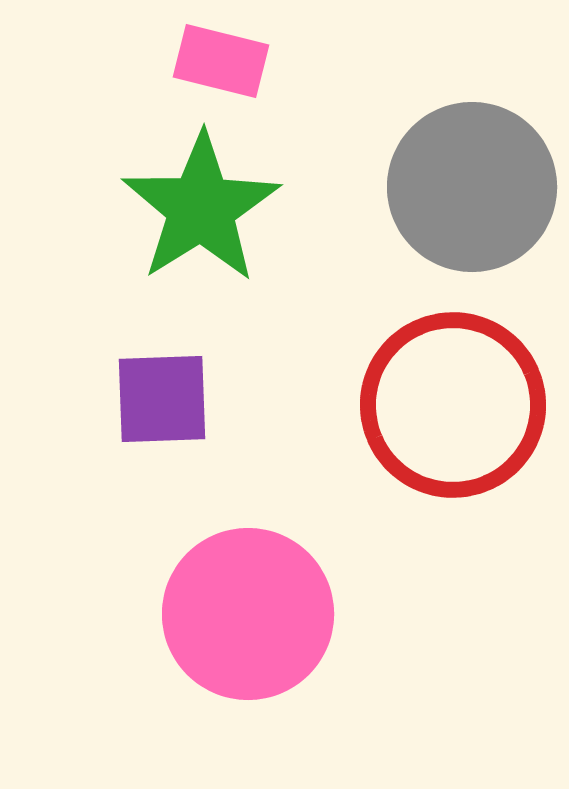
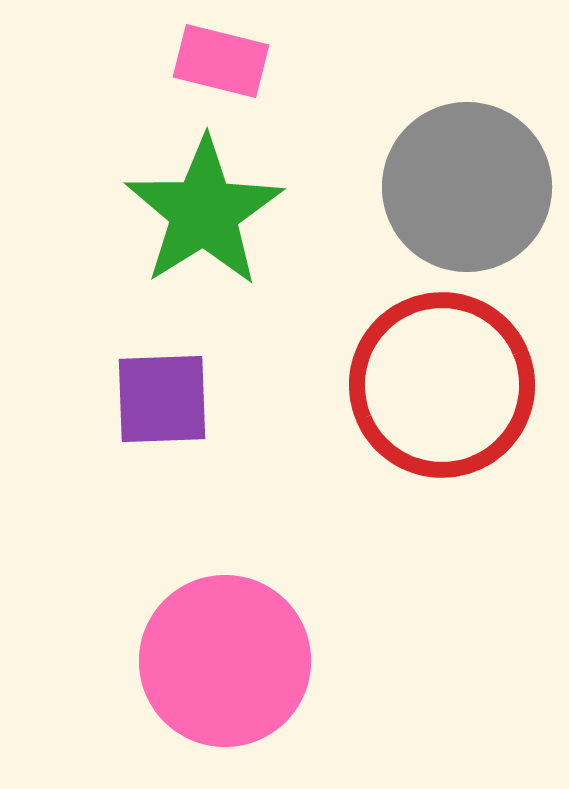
gray circle: moved 5 px left
green star: moved 3 px right, 4 px down
red circle: moved 11 px left, 20 px up
pink circle: moved 23 px left, 47 px down
